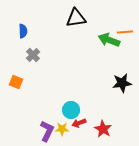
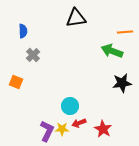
green arrow: moved 3 px right, 11 px down
cyan circle: moved 1 px left, 4 px up
